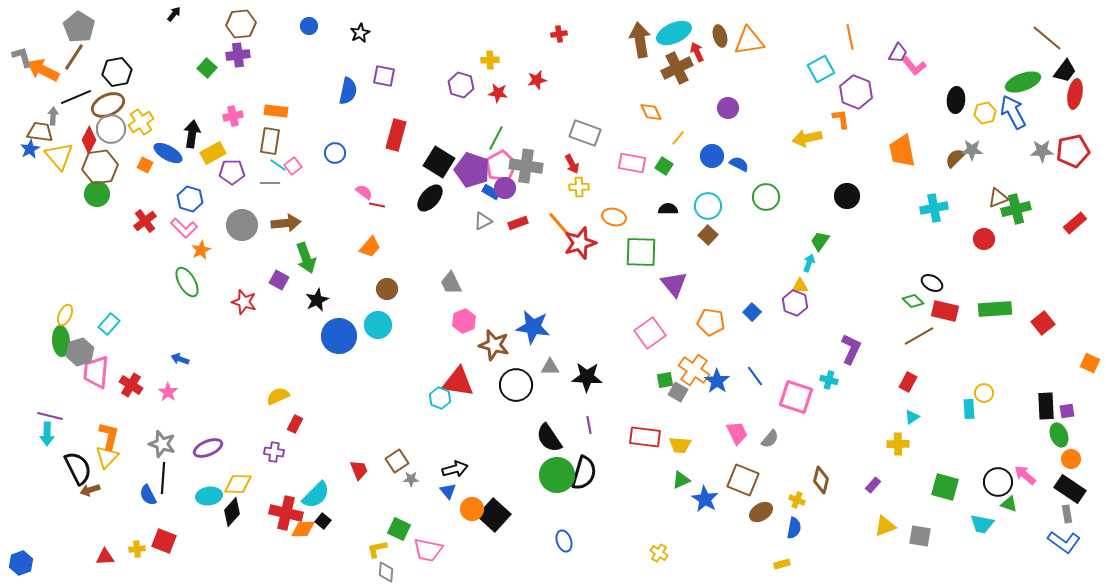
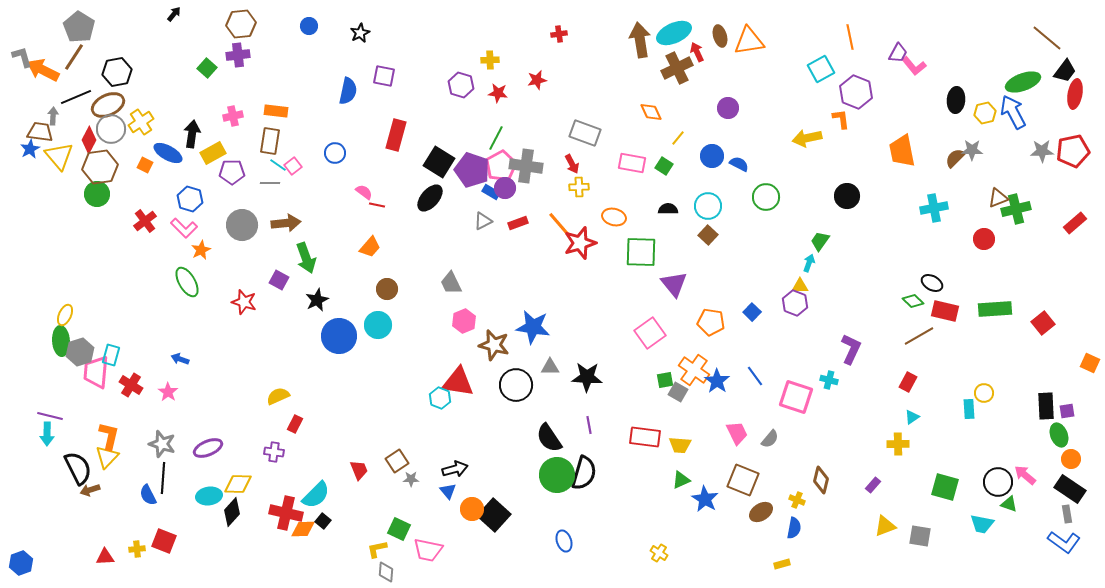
cyan rectangle at (109, 324): moved 2 px right, 31 px down; rotated 25 degrees counterclockwise
